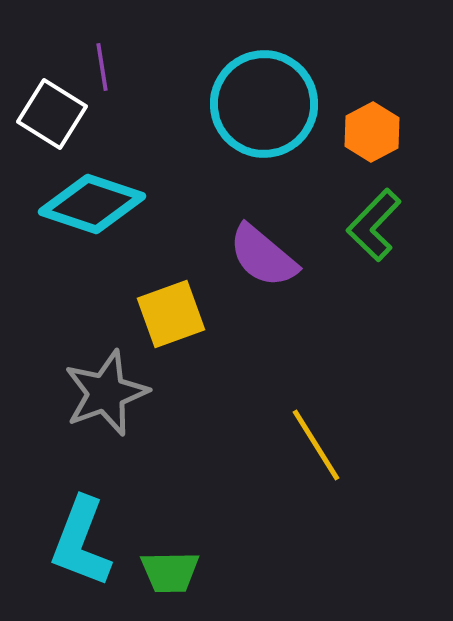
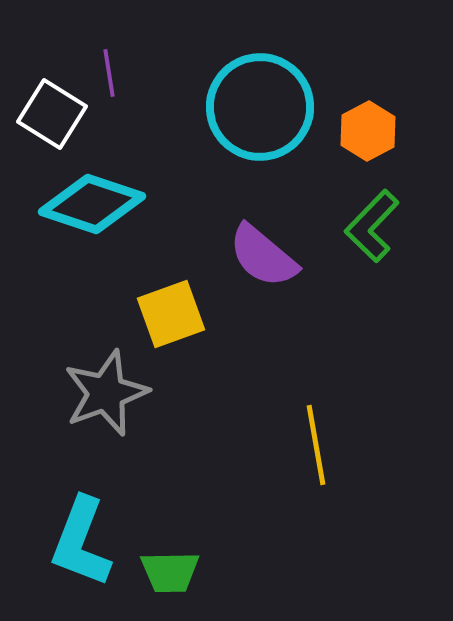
purple line: moved 7 px right, 6 px down
cyan circle: moved 4 px left, 3 px down
orange hexagon: moved 4 px left, 1 px up
green L-shape: moved 2 px left, 1 px down
yellow line: rotated 22 degrees clockwise
